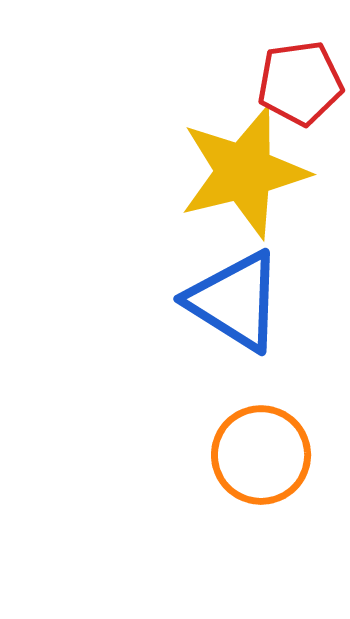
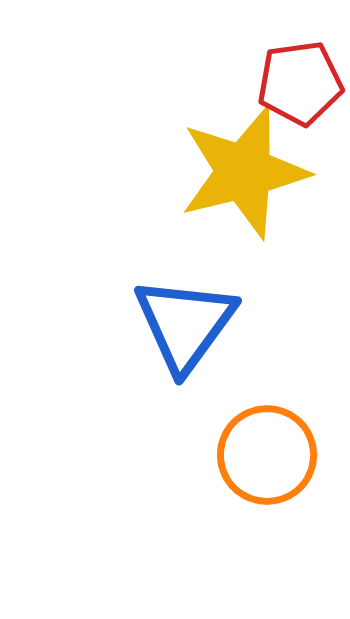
blue triangle: moved 50 px left, 23 px down; rotated 34 degrees clockwise
orange circle: moved 6 px right
